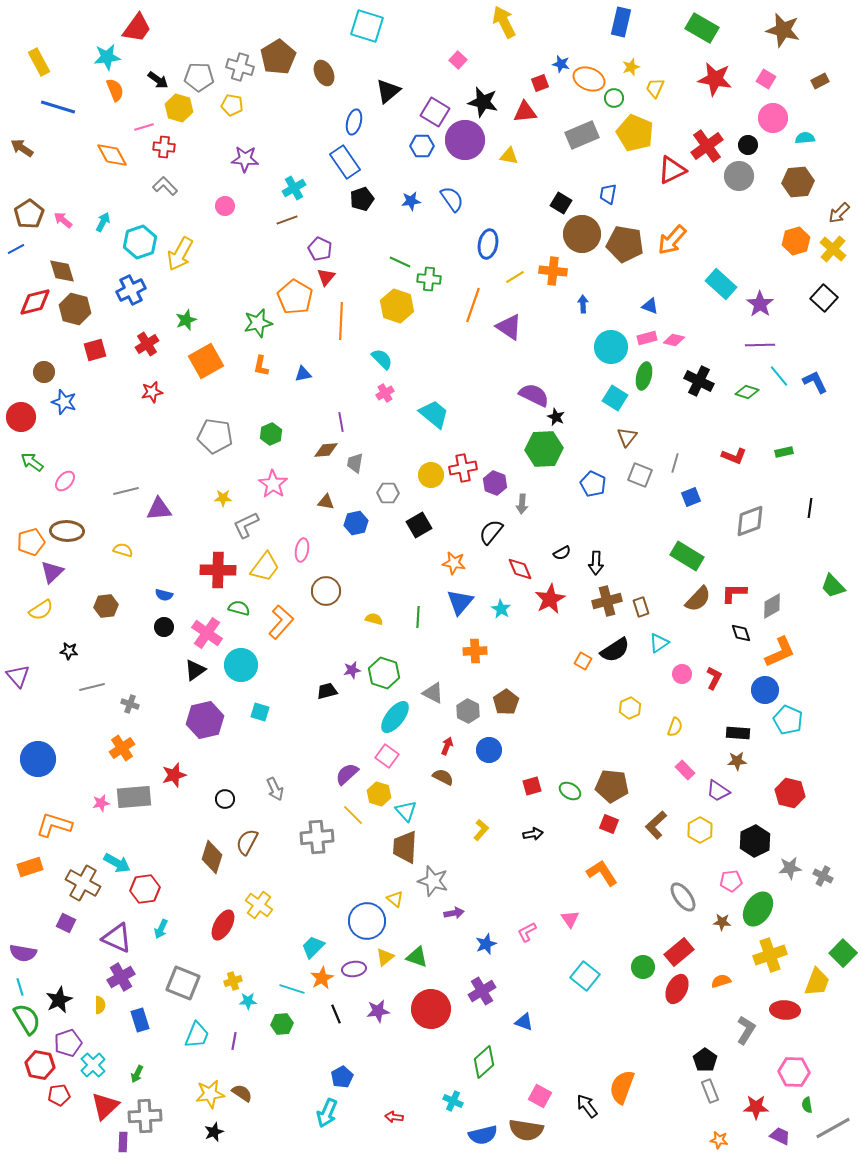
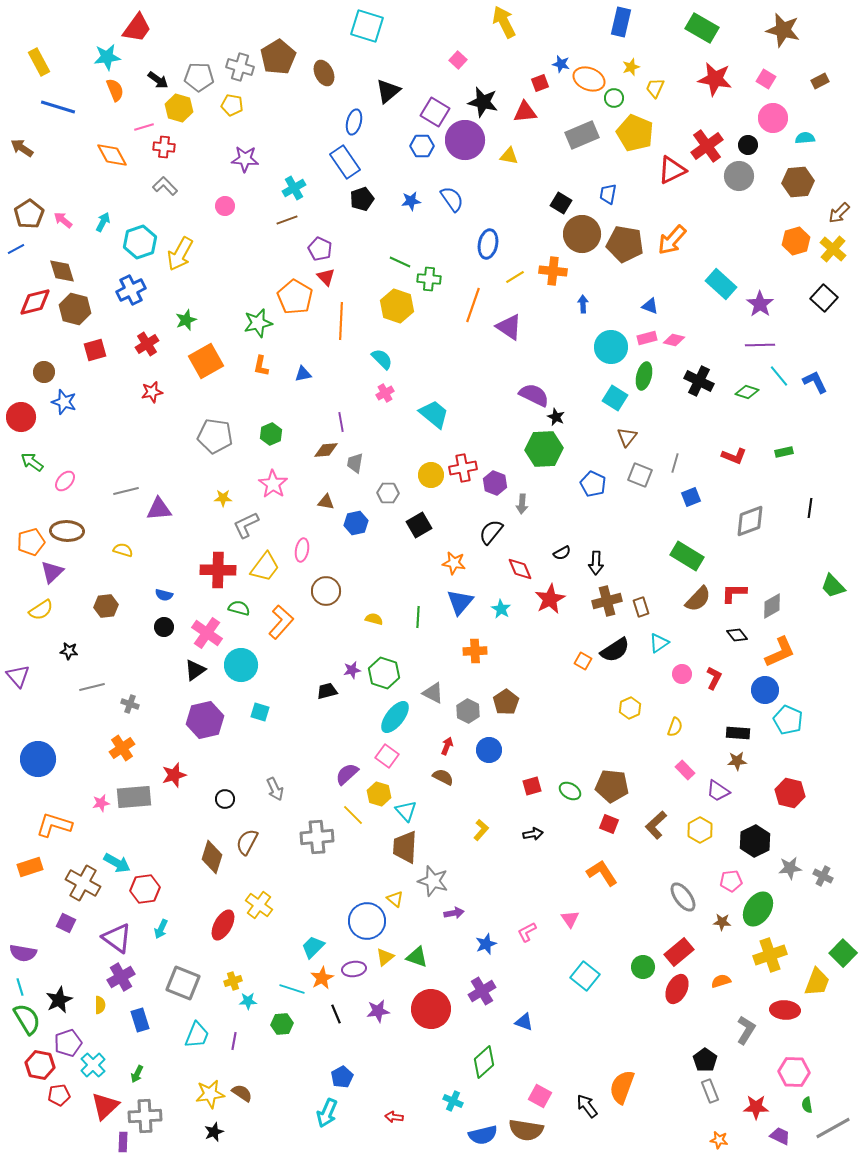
red triangle at (326, 277): rotated 24 degrees counterclockwise
black diamond at (741, 633): moved 4 px left, 2 px down; rotated 20 degrees counterclockwise
purple triangle at (117, 938): rotated 12 degrees clockwise
